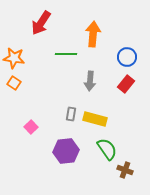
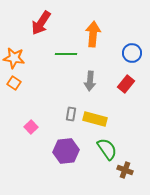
blue circle: moved 5 px right, 4 px up
